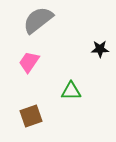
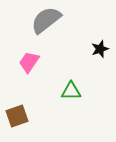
gray semicircle: moved 8 px right
black star: rotated 18 degrees counterclockwise
brown square: moved 14 px left
